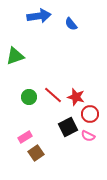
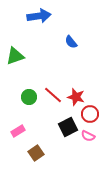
blue semicircle: moved 18 px down
pink rectangle: moved 7 px left, 6 px up
